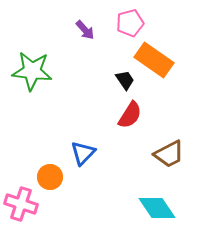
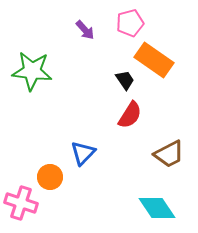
pink cross: moved 1 px up
